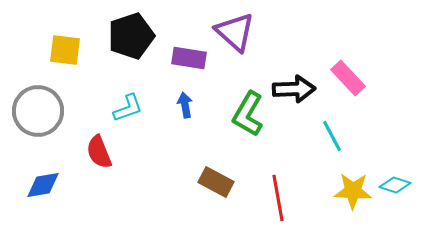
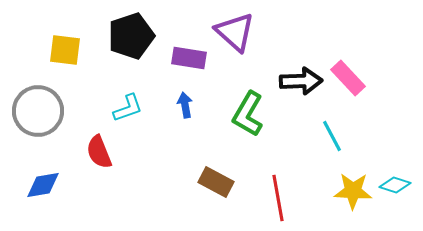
black arrow: moved 7 px right, 8 px up
